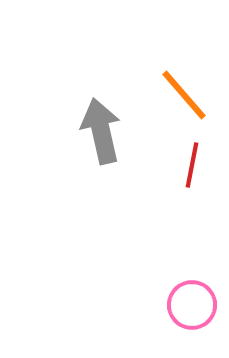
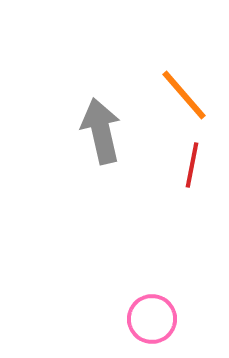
pink circle: moved 40 px left, 14 px down
